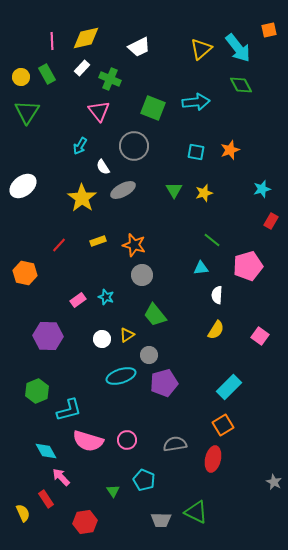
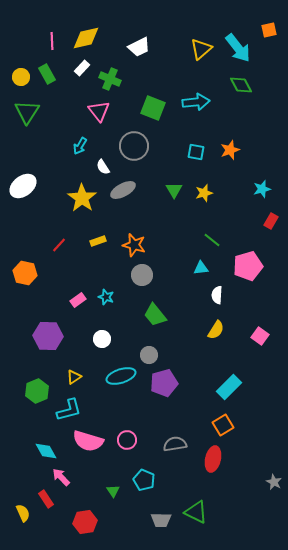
yellow triangle at (127, 335): moved 53 px left, 42 px down
